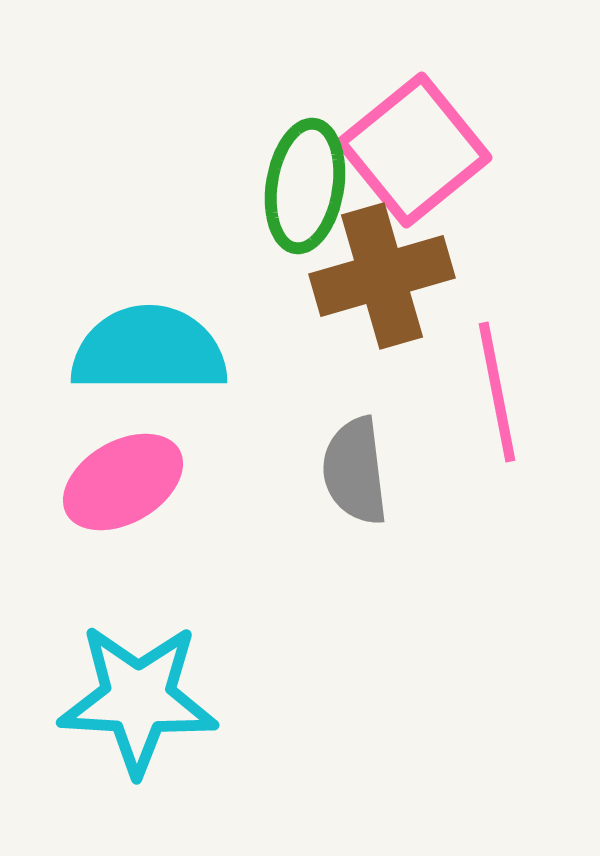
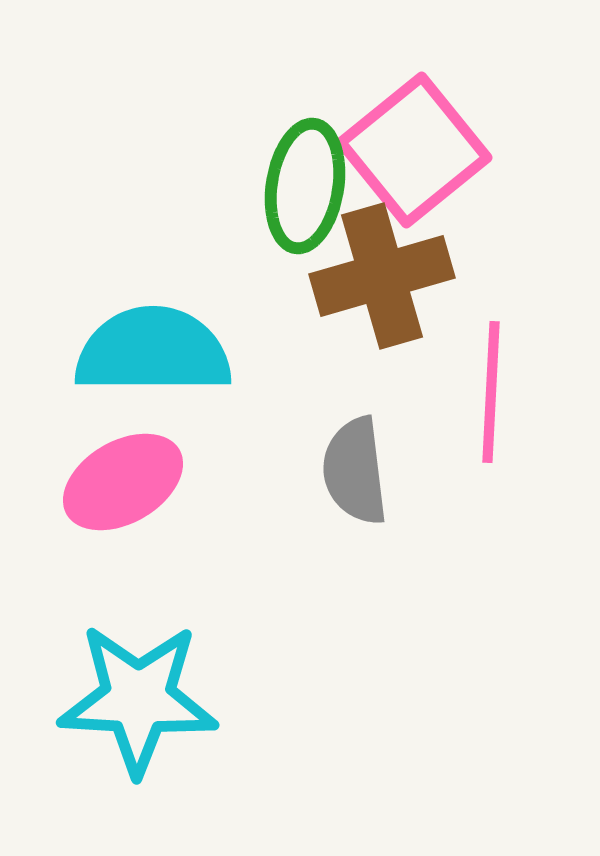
cyan semicircle: moved 4 px right, 1 px down
pink line: moved 6 px left; rotated 14 degrees clockwise
